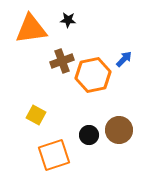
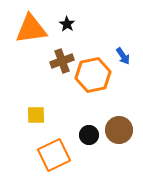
black star: moved 1 px left, 4 px down; rotated 28 degrees clockwise
blue arrow: moved 1 px left, 3 px up; rotated 102 degrees clockwise
yellow square: rotated 30 degrees counterclockwise
orange square: rotated 8 degrees counterclockwise
